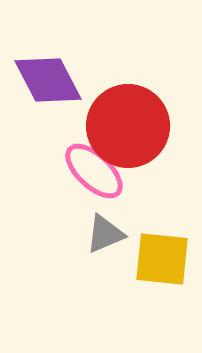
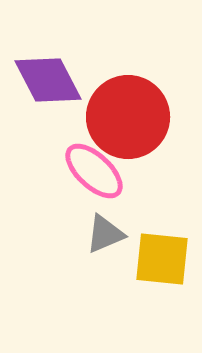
red circle: moved 9 px up
